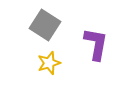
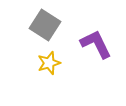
purple L-shape: rotated 36 degrees counterclockwise
